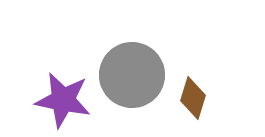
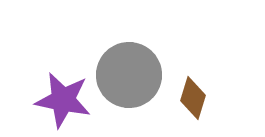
gray circle: moved 3 px left
